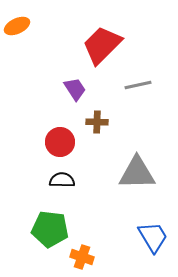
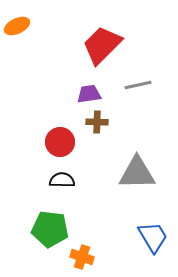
purple trapezoid: moved 14 px right, 5 px down; rotated 65 degrees counterclockwise
